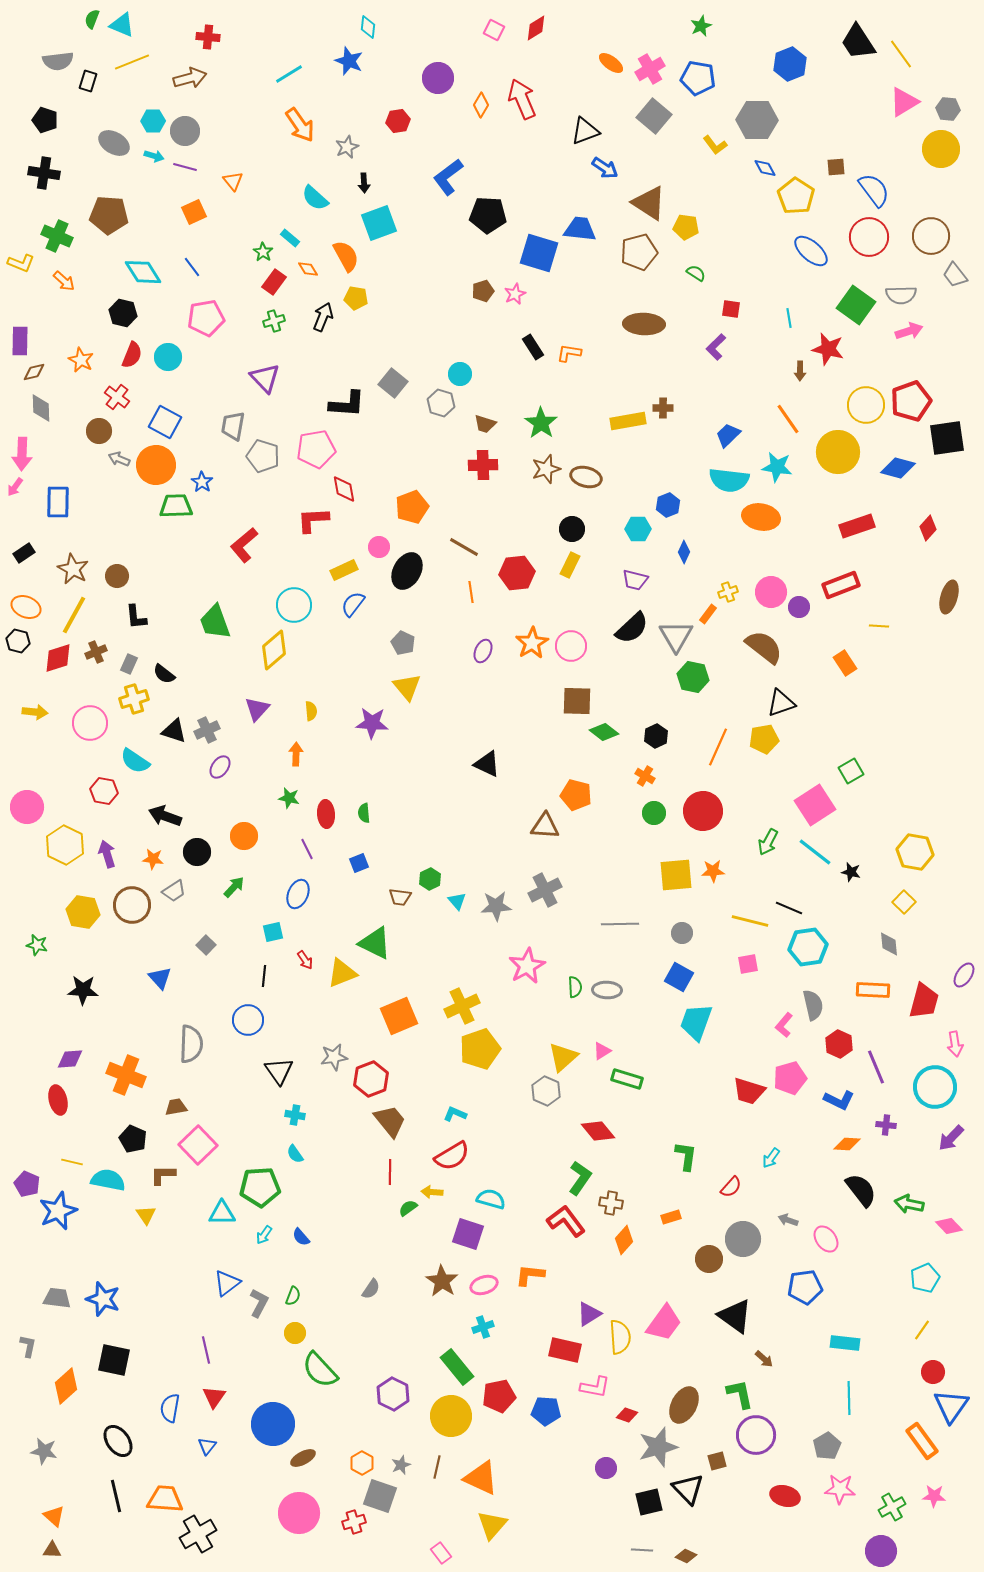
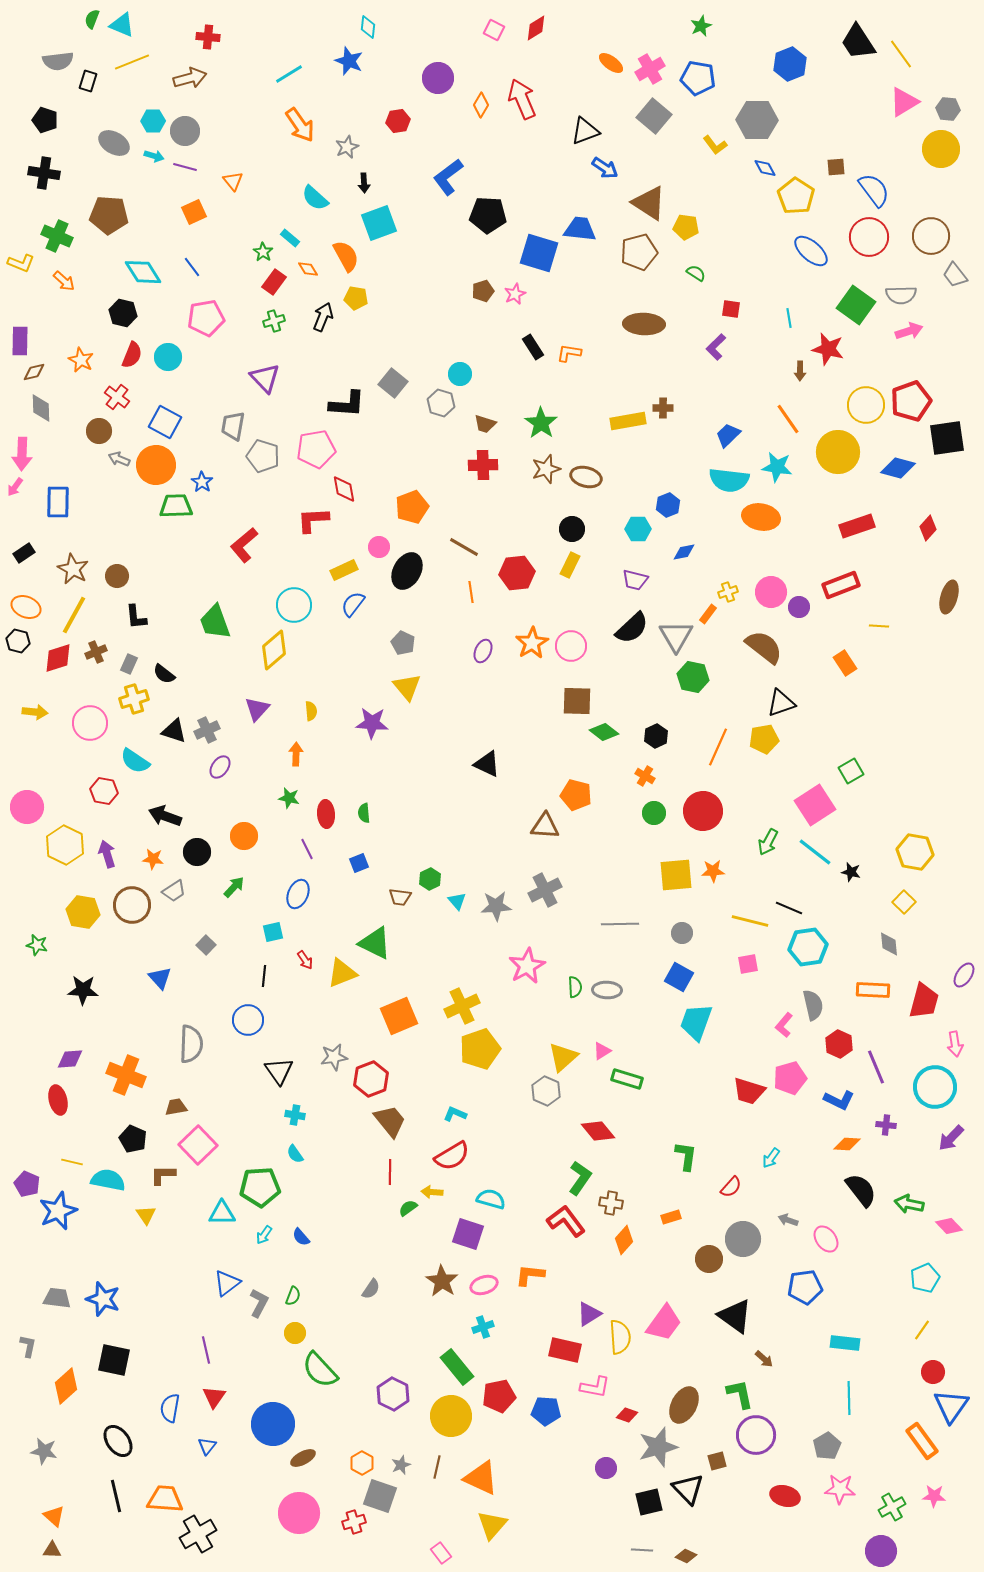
blue diamond at (684, 552): rotated 55 degrees clockwise
